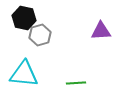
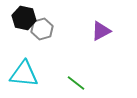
purple triangle: rotated 25 degrees counterclockwise
gray hexagon: moved 2 px right, 6 px up
green line: rotated 42 degrees clockwise
